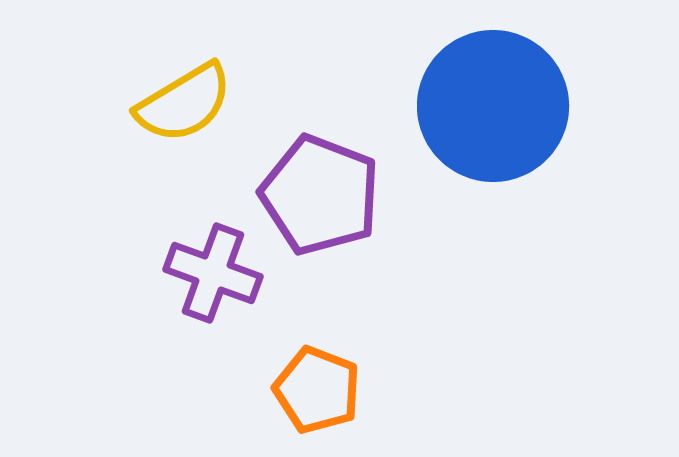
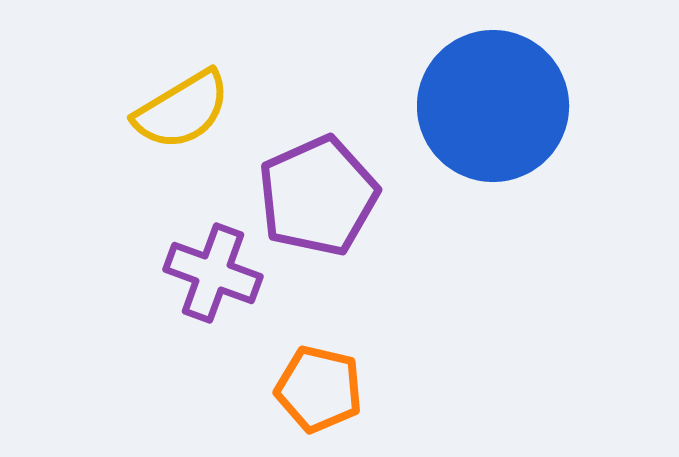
yellow semicircle: moved 2 px left, 7 px down
purple pentagon: moved 2 px left, 1 px down; rotated 27 degrees clockwise
orange pentagon: moved 2 px right, 1 px up; rotated 8 degrees counterclockwise
